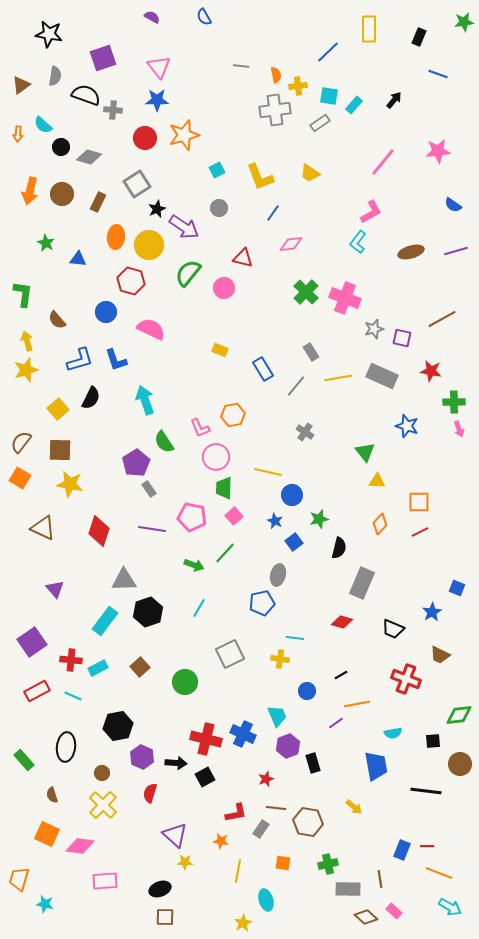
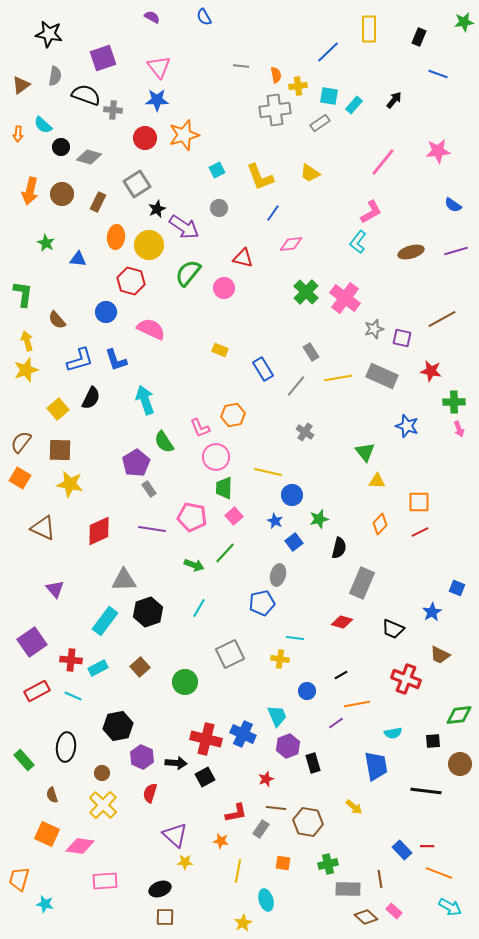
pink cross at (345, 298): rotated 16 degrees clockwise
red diamond at (99, 531): rotated 48 degrees clockwise
blue rectangle at (402, 850): rotated 66 degrees counterclockwise
